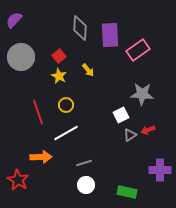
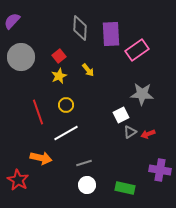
purple semicircle: moved 2 px left, 1 px down
purple rectangle: moved 1 px right, 1 px up
pink rectangle: moved 1 px left
yellow star: rotated 21 degrees clockwise
red arrow: moved 4 px down
gray triangle: moved 3 px up
orange arrow: moved 1 px down; rotated 15 degrees clockwise
purple cross: rotated 10 degrees clockwise
white circle: moved 1 px right
green rectangle: moved 2 px left, 4 px up
